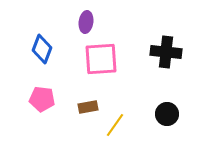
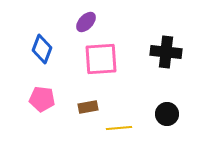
purple ellipse: rotated 35 degrees clockwise
yellow line: moved 4 px right, 3 px down; rotated 50 degrees clockwise
